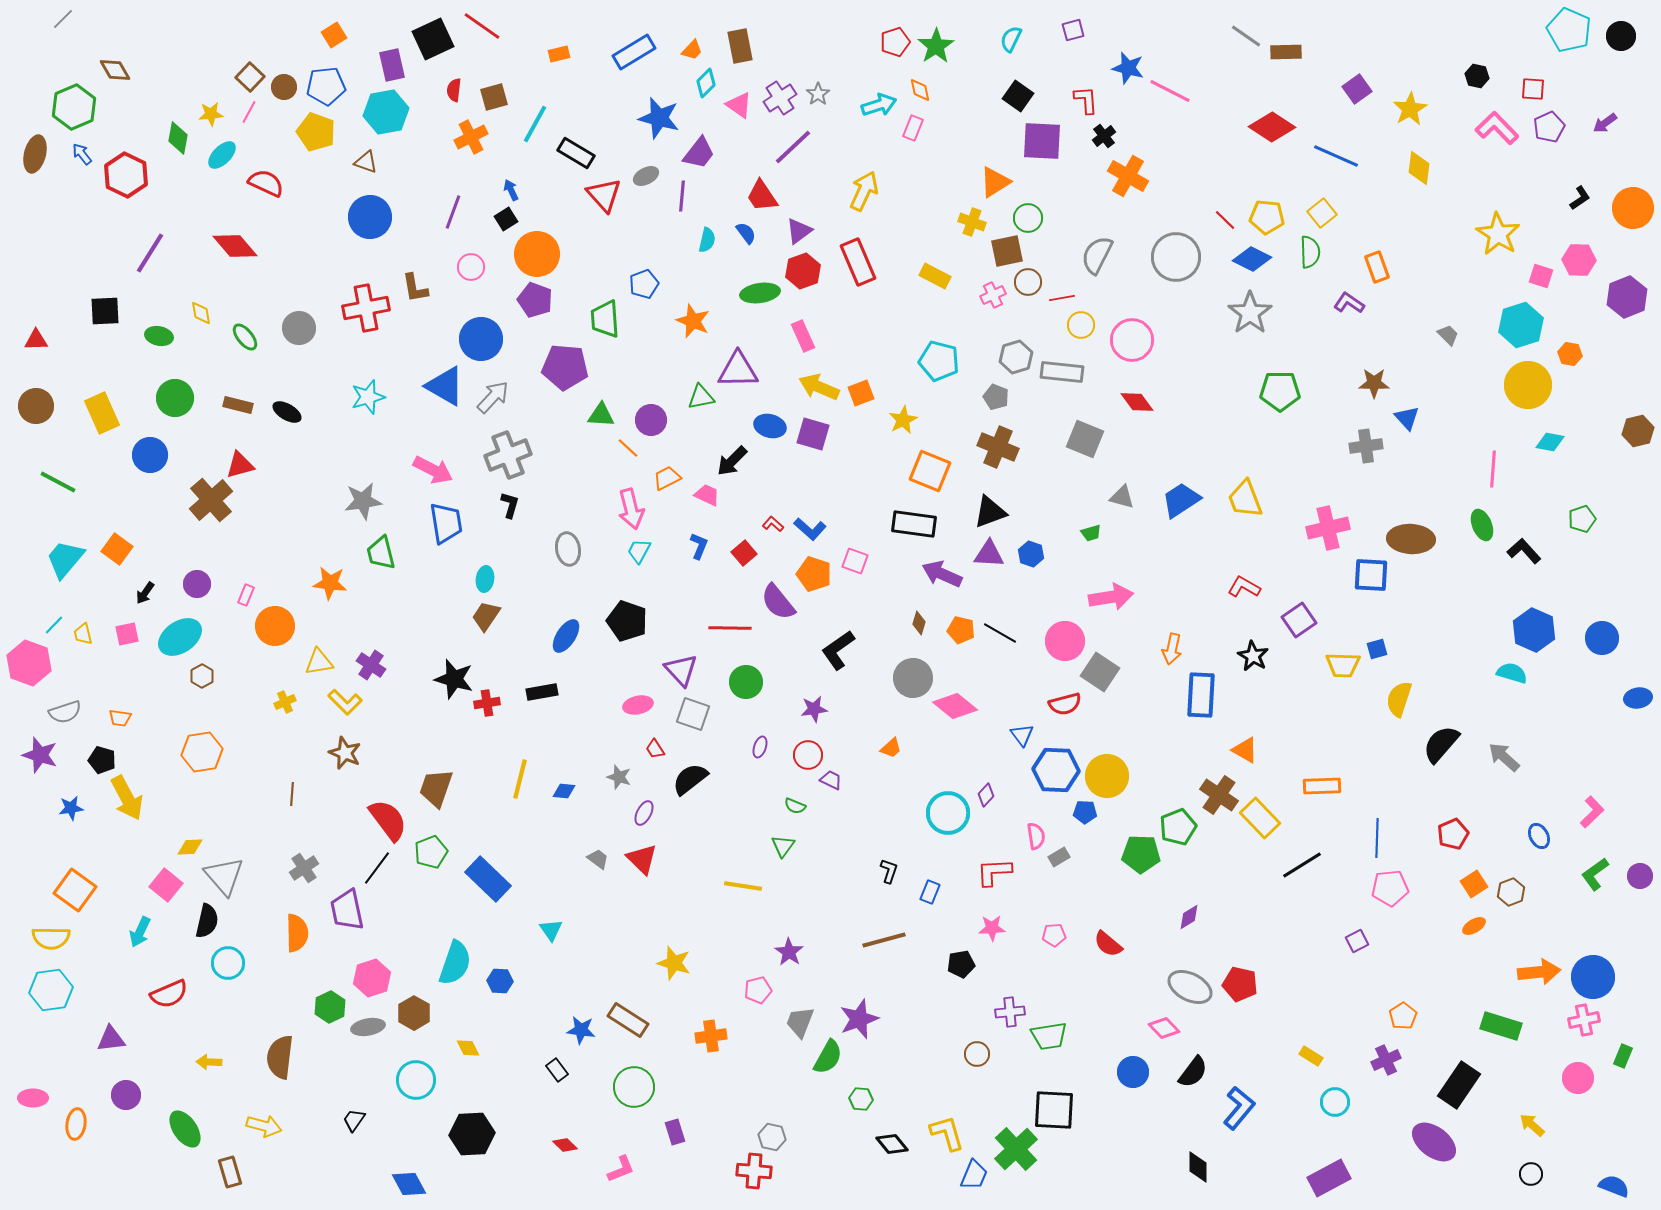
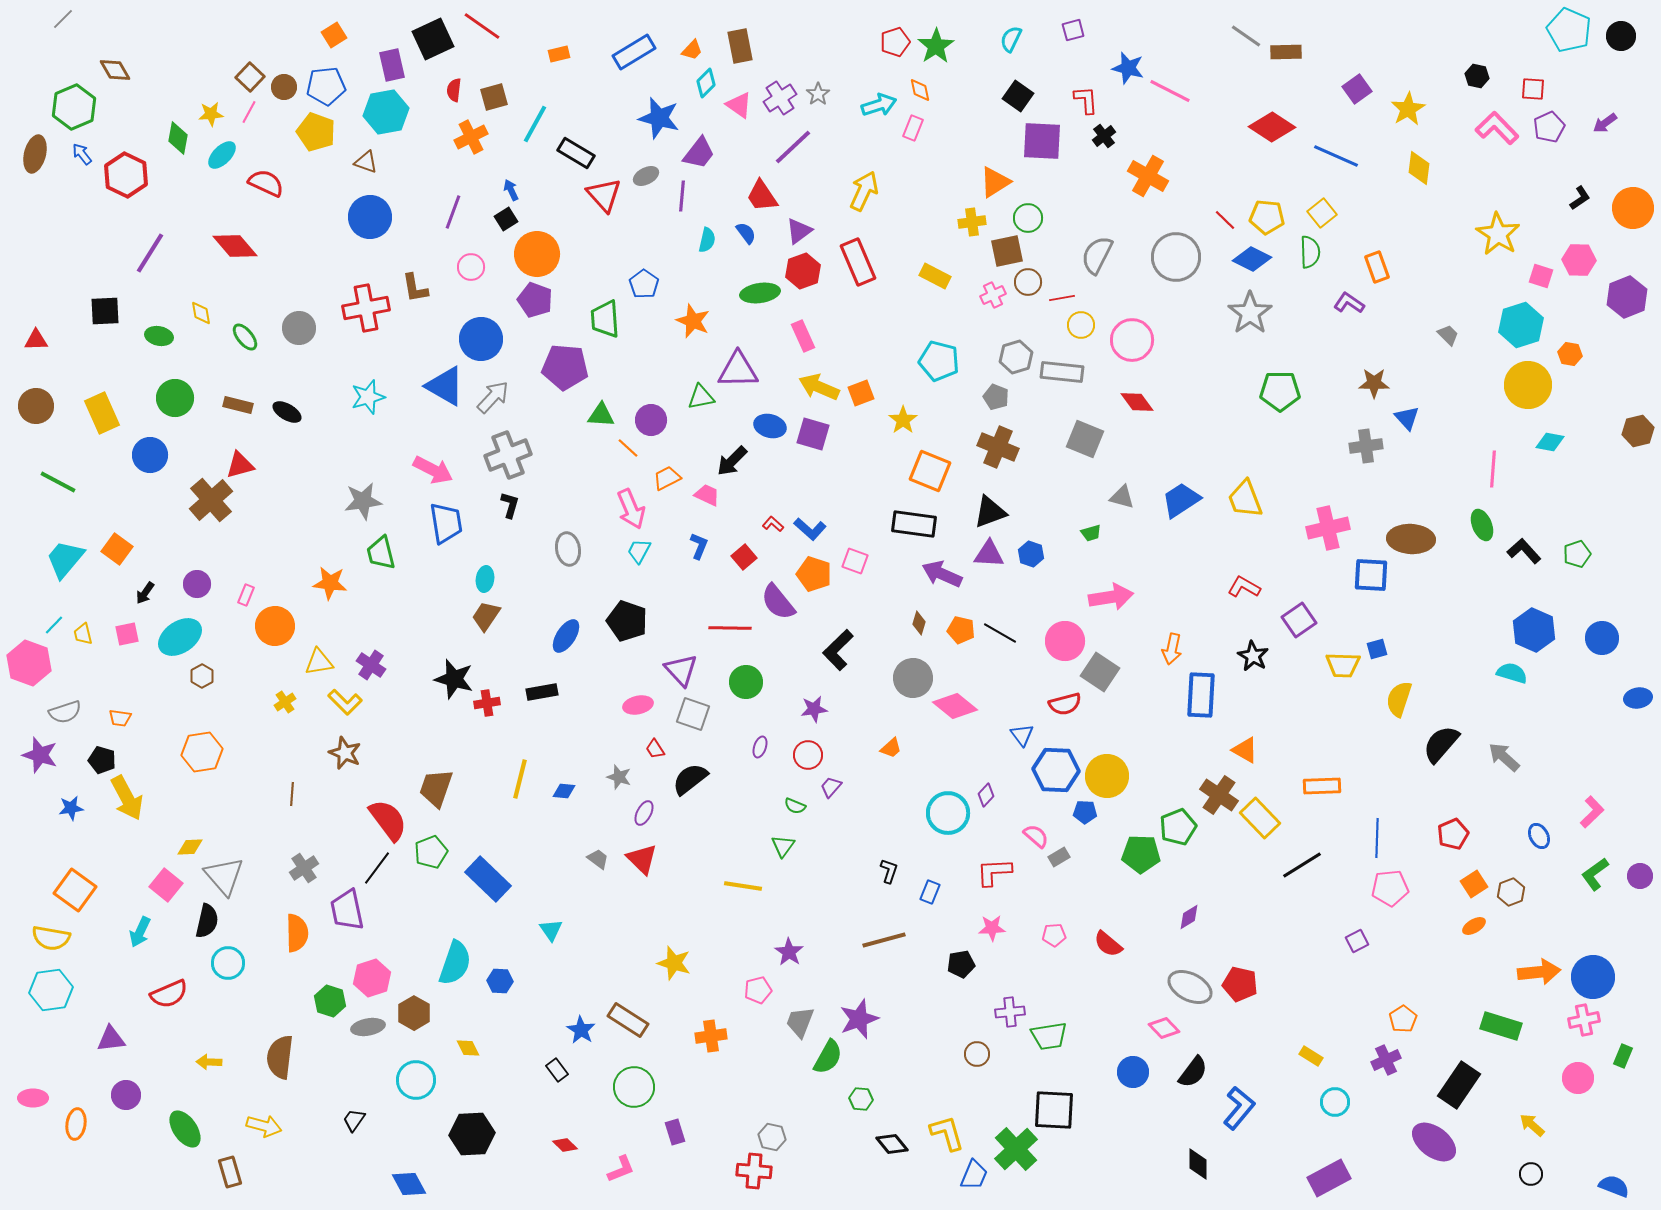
yellow star at (1410, 109): moved 2 px left
orange cross at (1128, 176): moved 20 px right
yellow cross at (972, 222): rotated 28 degrees counterclockwise
blue pentagon at (644, 284): rotated 16 degrees counterclockwise
yellow star at (903, 420): rotated 8 degrees counterclockwise
pink arrow at (631, 509): rotated 9 degrees counterclockwise
green pentagon at (1582, 519): moved 5 px left, 35 px down
red square at (744, 553): moved 4 px down
black L-shape at (838, 650): rotated 9 degrees counterclockwise
yellow cross at (285, 702): rotated 10 degrees counterclockwise
purple trapezoid at (831, 780): moved 7 px down; rotated 75 degrees counterclockwise
pink semicircle at (1036, 836): rotated 40 degrees counterclockwise
yellow semicircle at (51, 938): rotated 9 degrees clockwise
green hexagon at (330, 1007): moved 6 px up; rotated 16 degrees counterclockwise
orange pentagon at (1403, 1016): moved 3 px down
blue star at (581, 1030): rotated 24 degrees clockwise
black diamond at (1198, 1167): moved 3 px up
